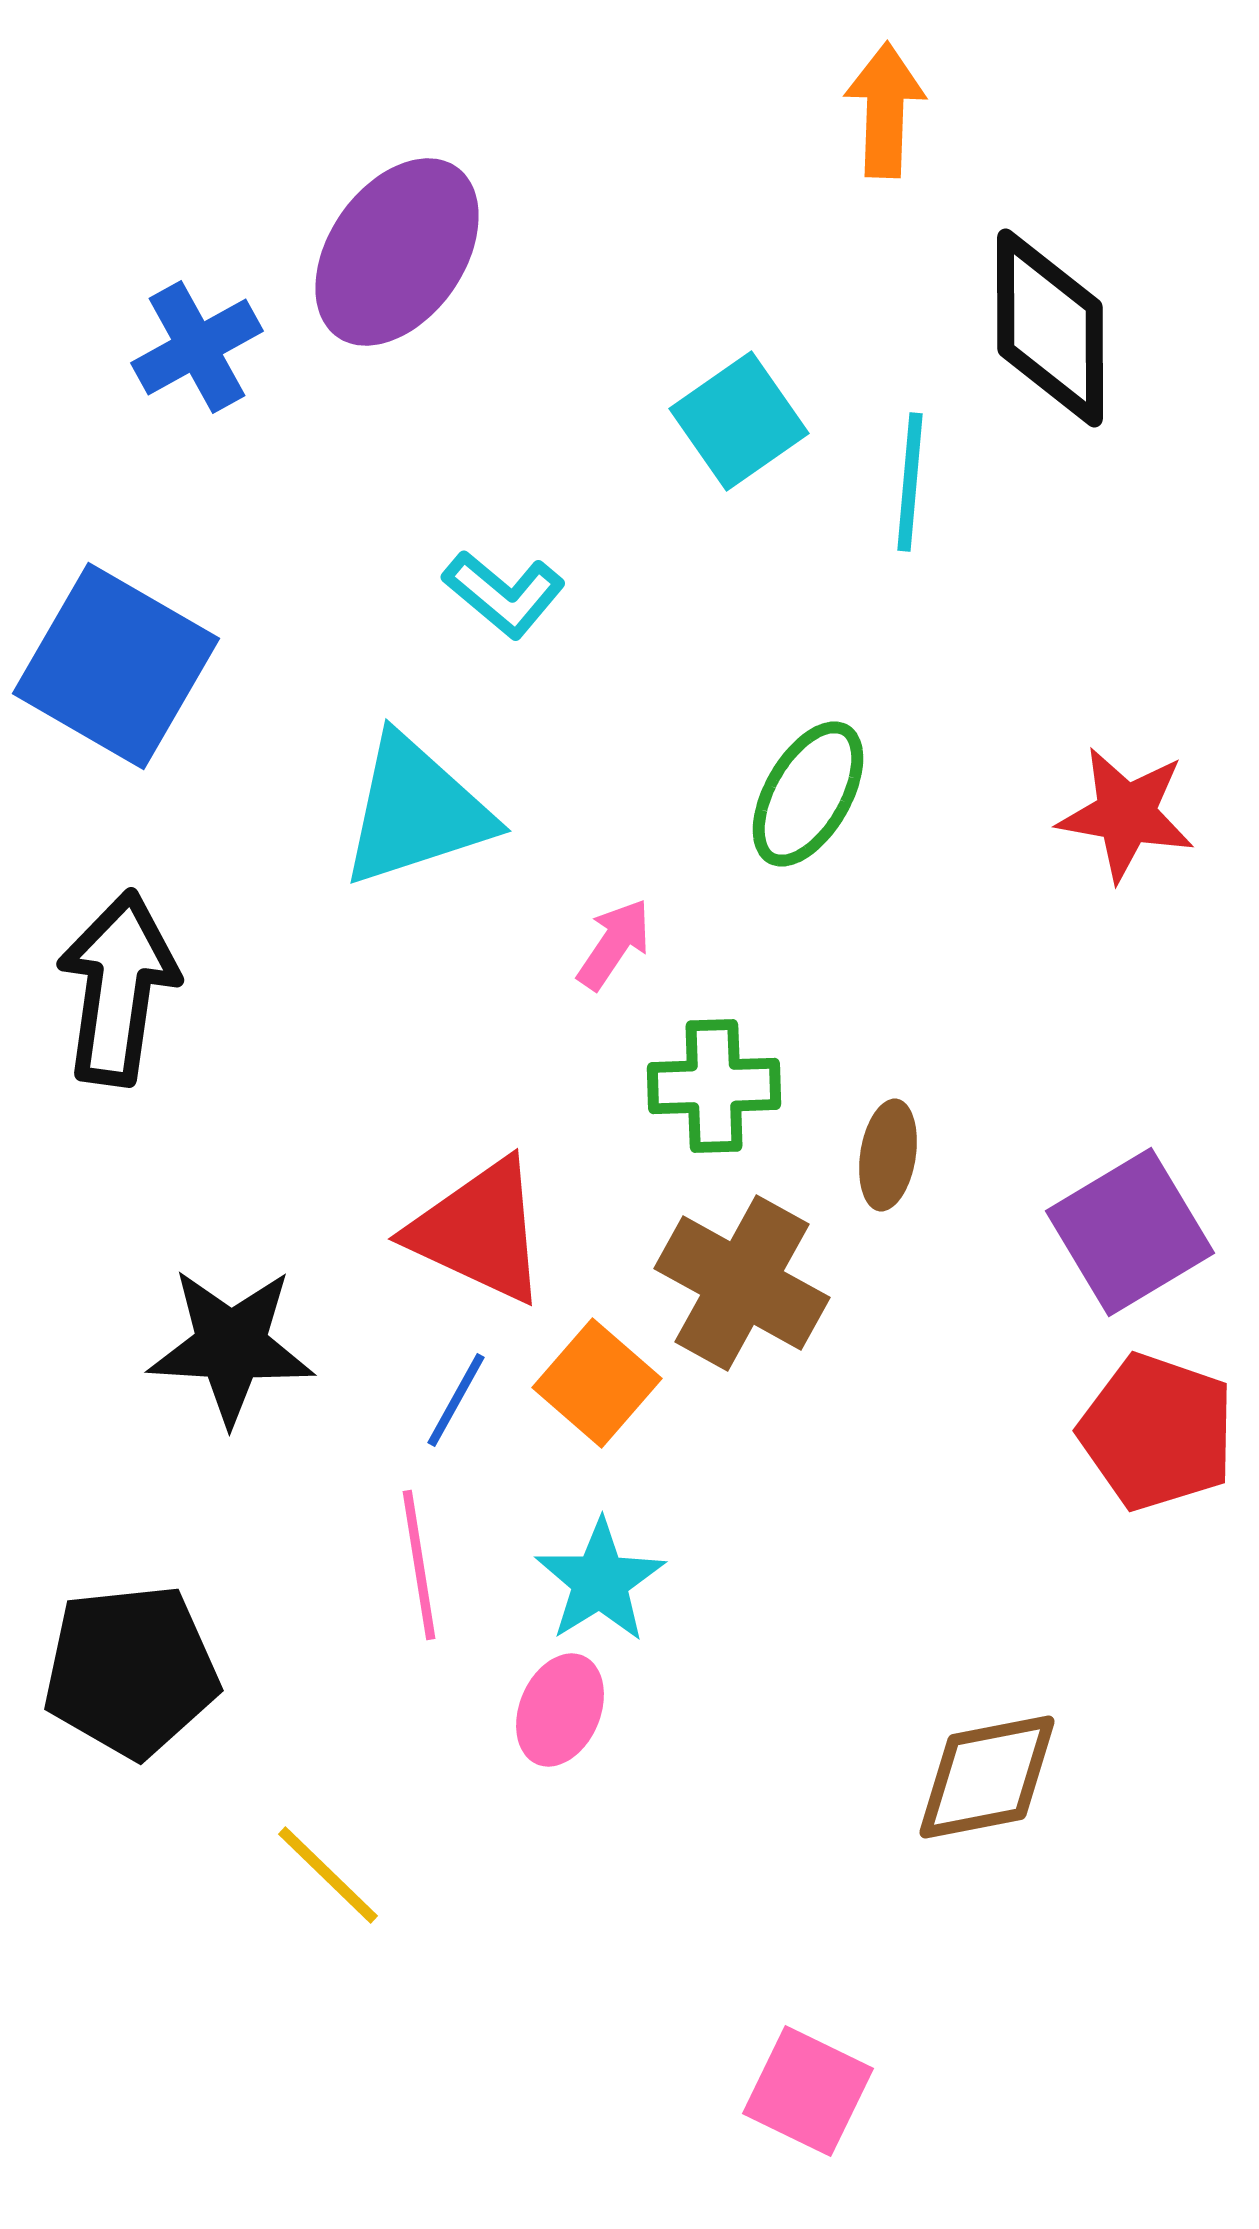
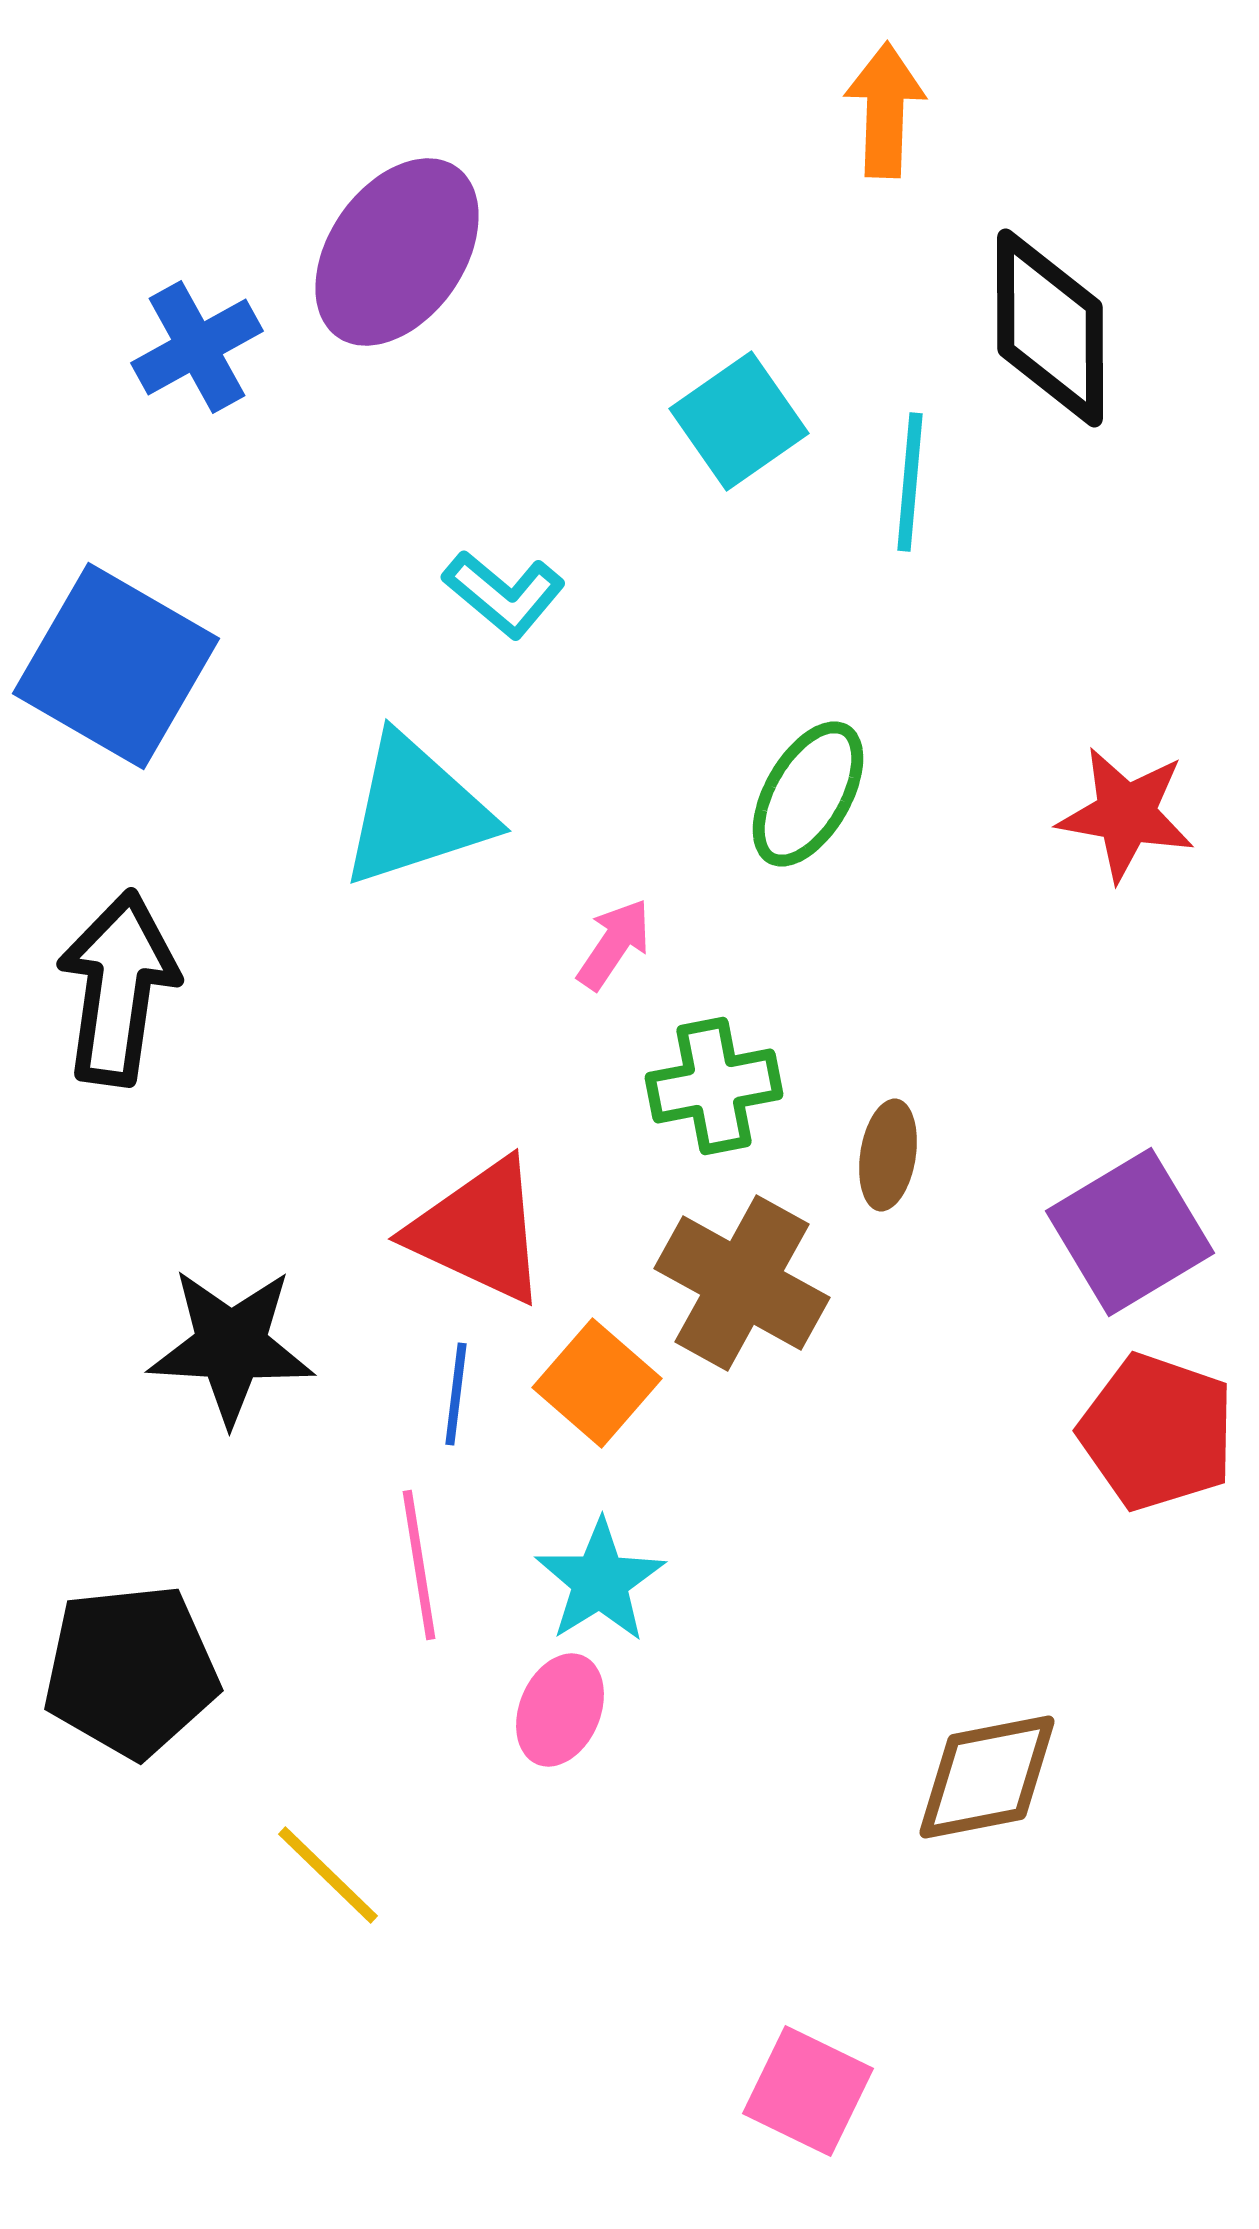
green cross: rotated 9 degrees counterclockwise
blue line: moved 6 px up; rotated 22 degrees counterclockwise
